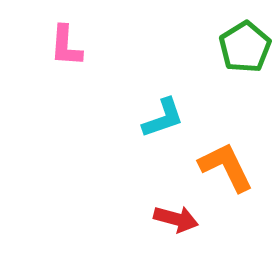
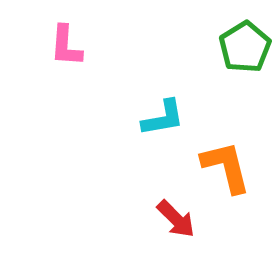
cyan L-shape: rotated 9 degrees clockwise
orange L-shape: rotated 12 degrees clockwise
red arrow: rotated 30 degrees clockwise
